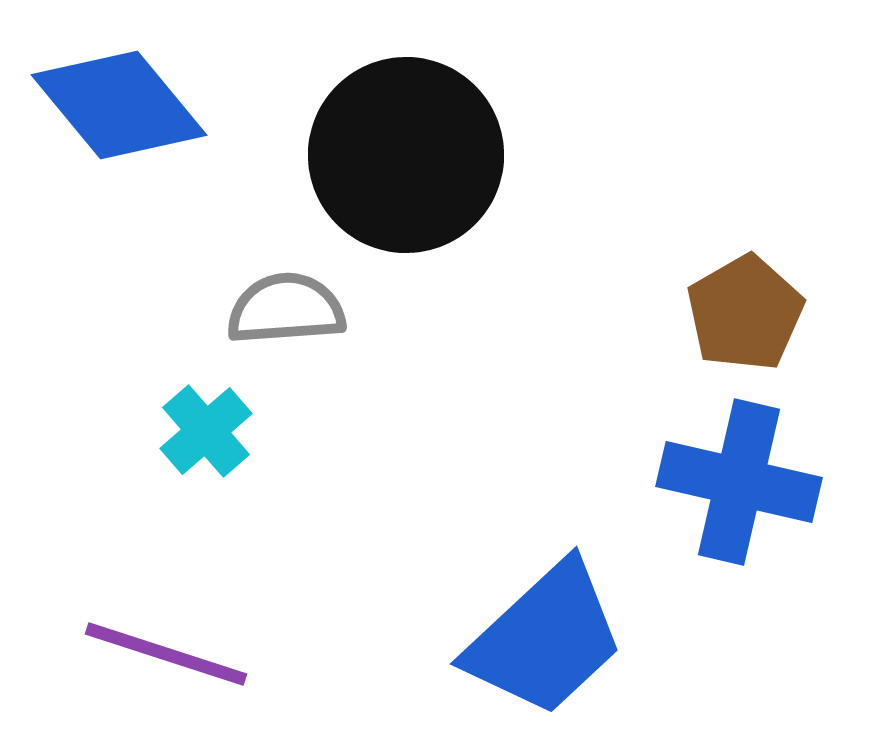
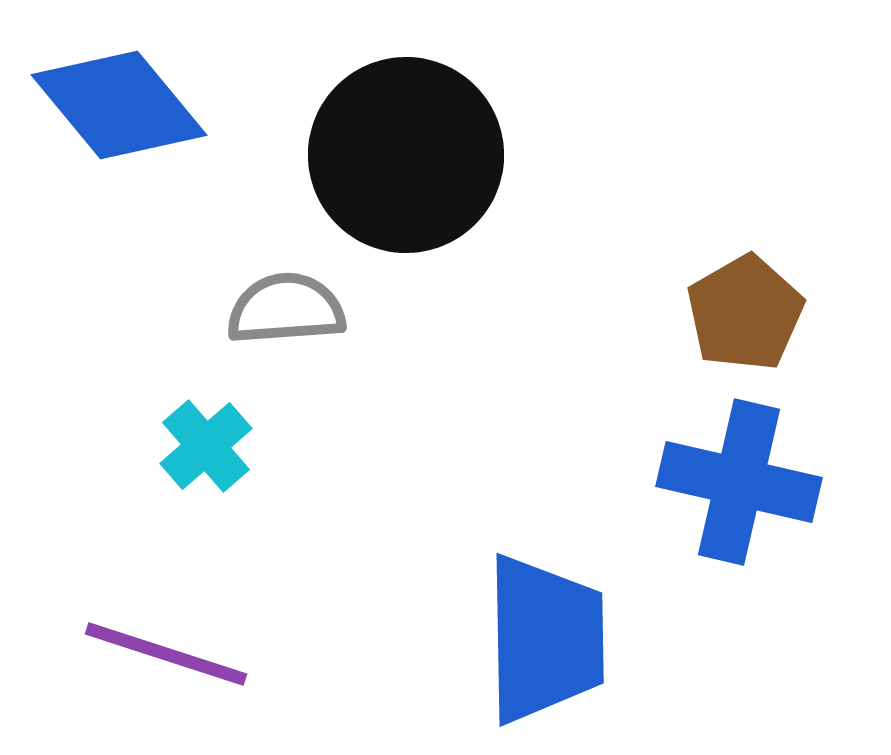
cyan cross: moved 15 px down
blue trapezoid: rotated 48 degrees counterclockwise
